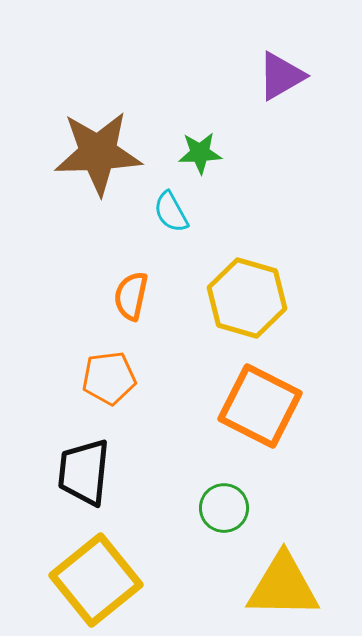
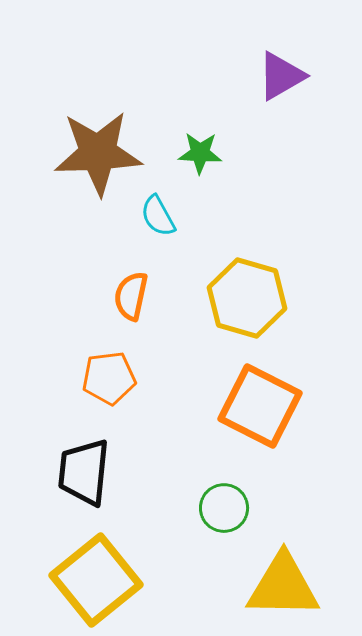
green star: rotated 6 degrees clockwise
cyan semicircle: moved 13 px left, 4 px down
